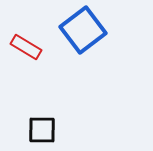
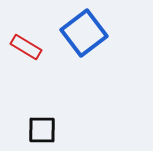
blue square: moved 1 px right, 3 px down
